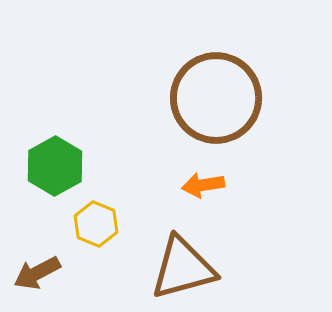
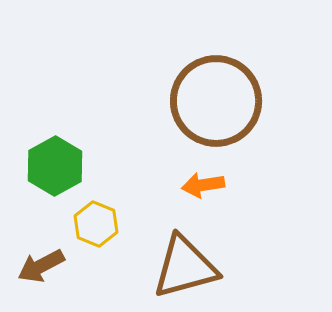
brown circle: moved 3 px down
brown triangle: moved 2 px right, 1 px up
brown arrow: moved 4 px right, 7 px up
